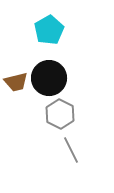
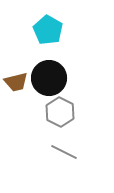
cyan pentagon: moved 1 px left; rotated 12 degrees counterclockwise
gray hexagon: moved 2 px up
gray line: moved 7 px left, 2 px down; rotated 36 degrees counterclockwise
